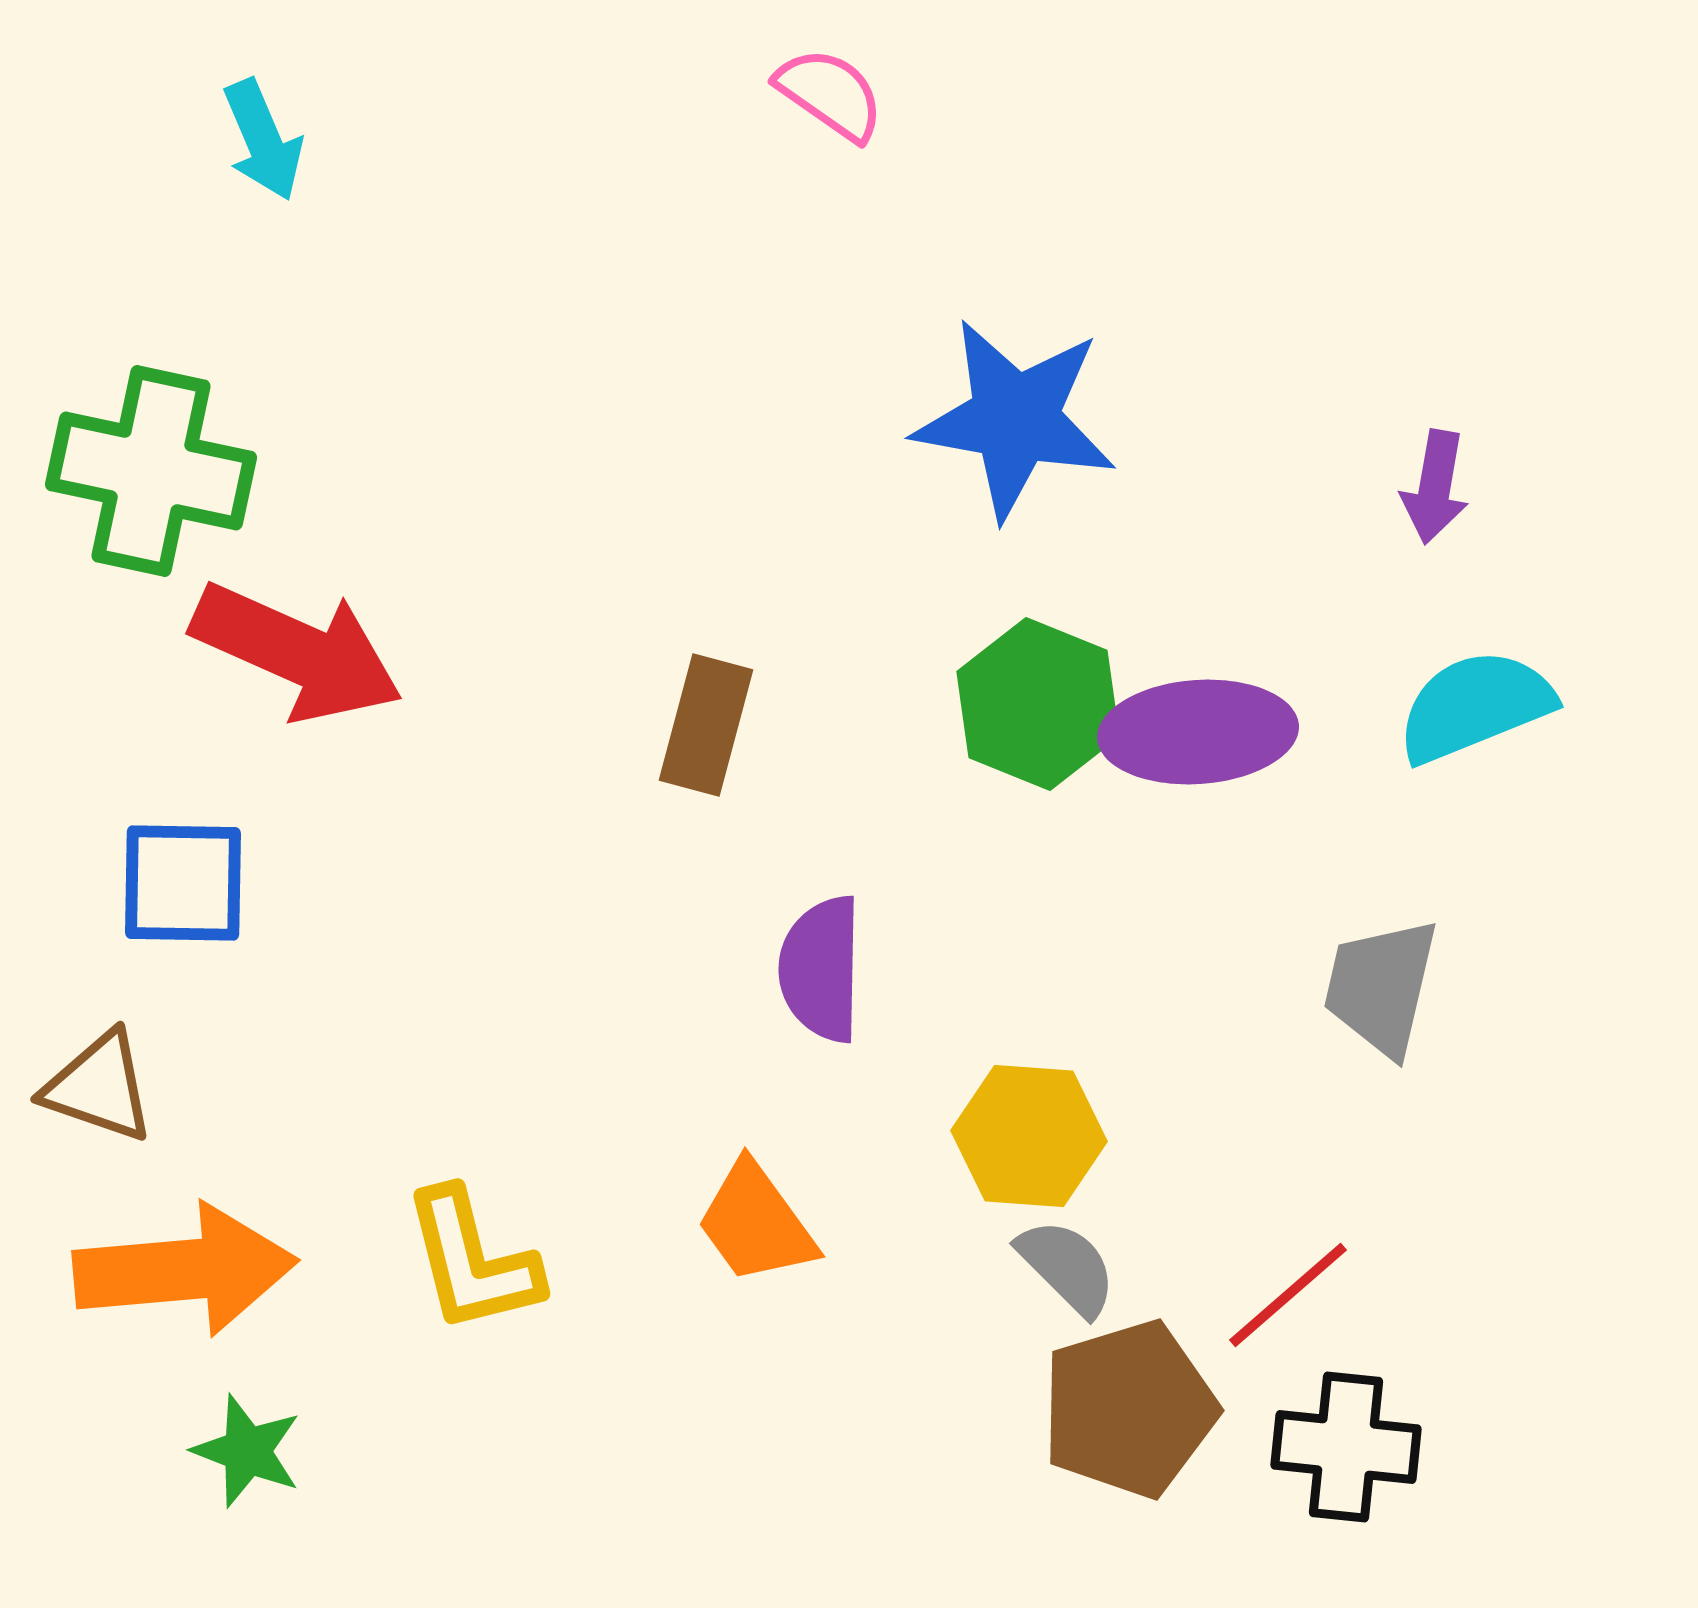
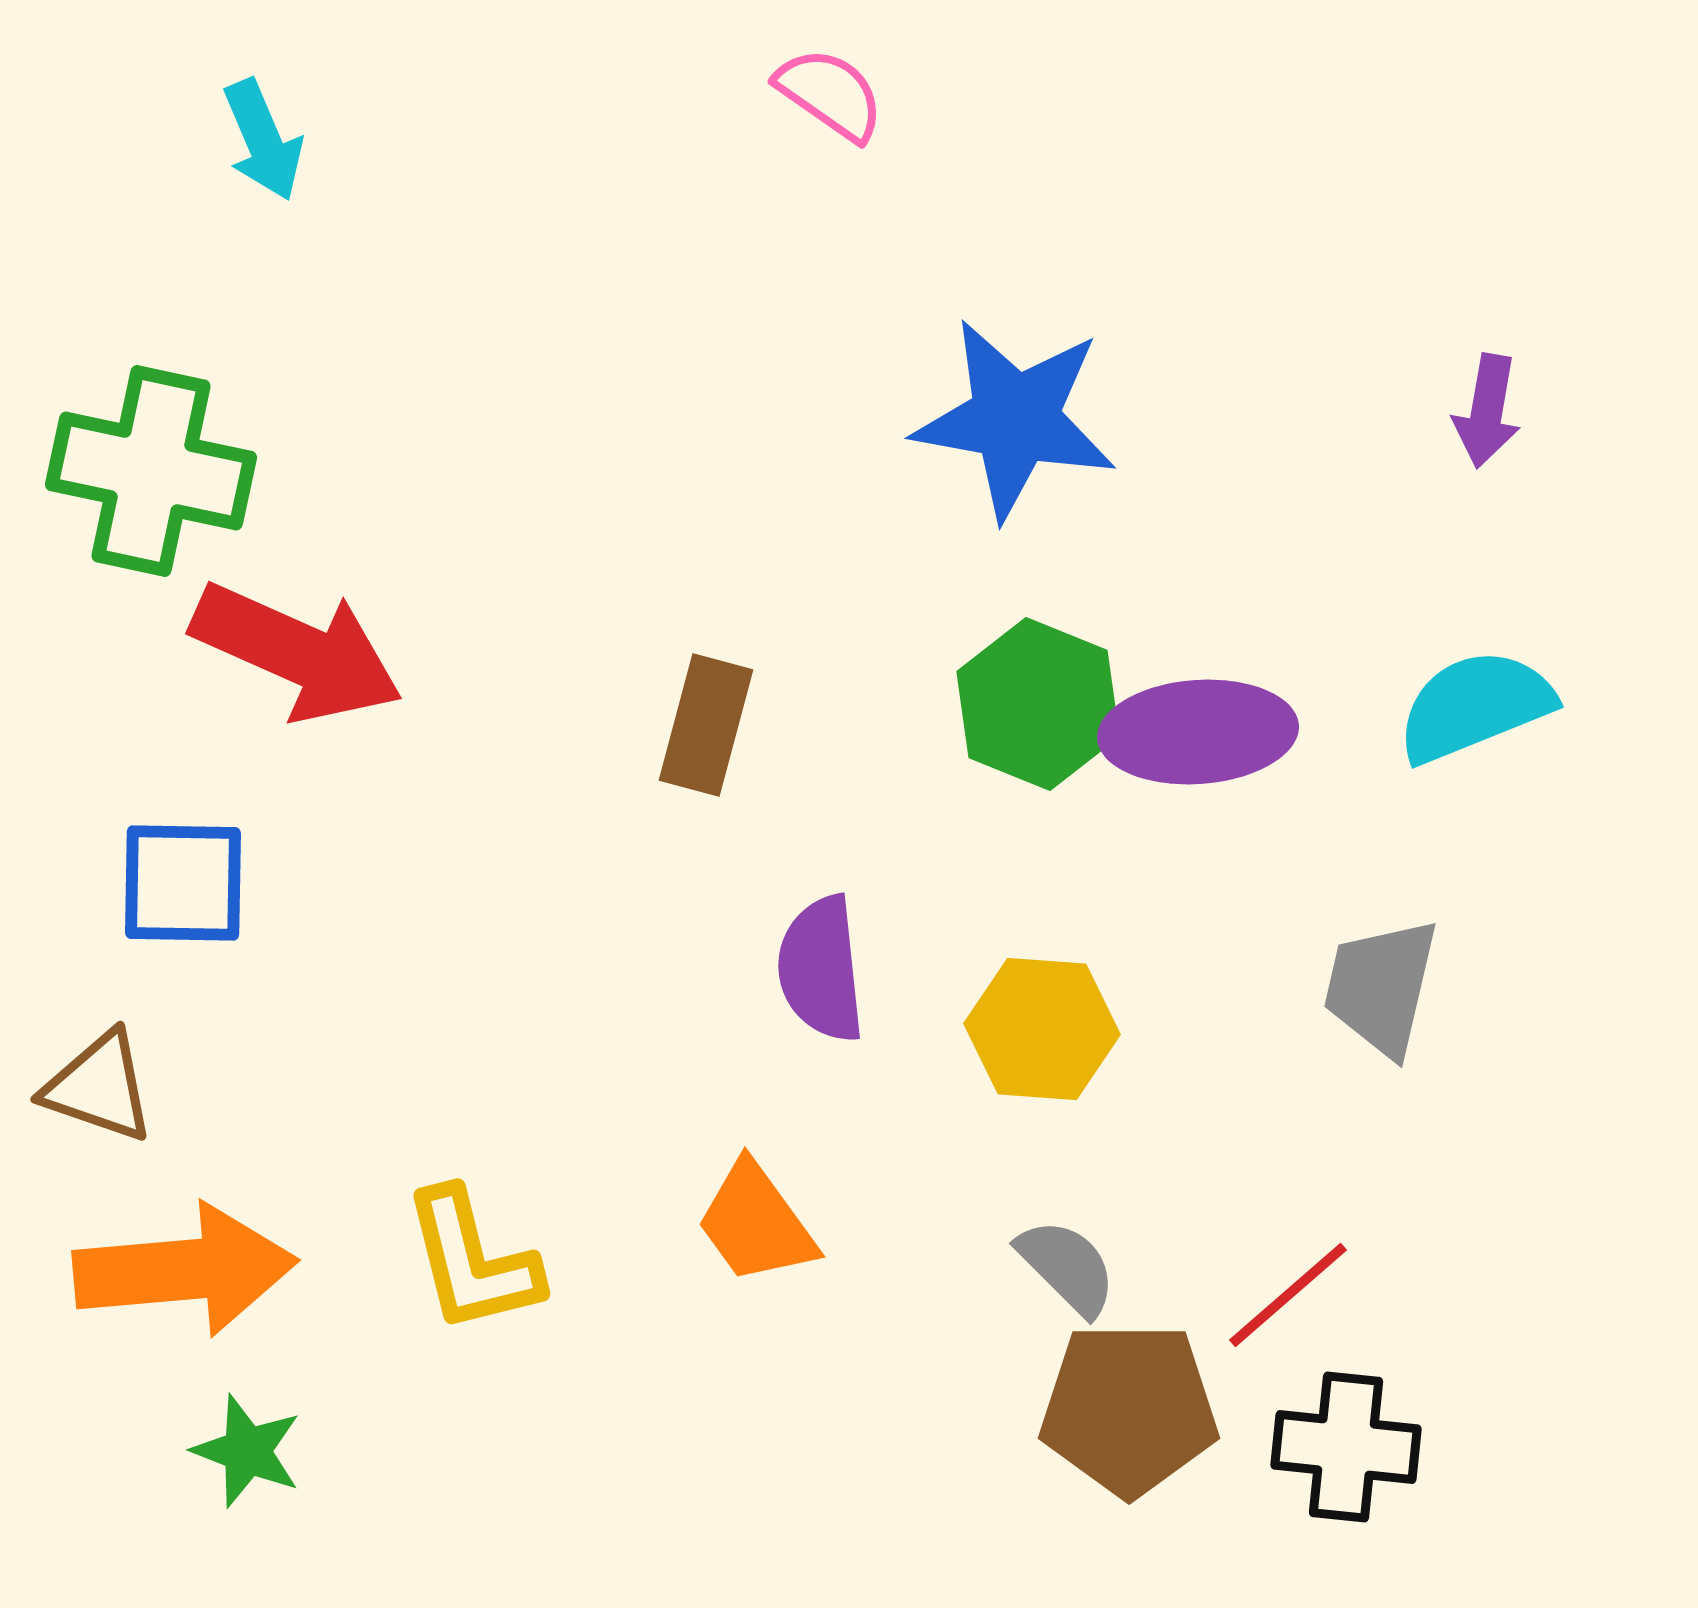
purple arrow: moved 52 px right, 76 px up
purple semicircle: rotated 7 degrees counterclockwise
yellow hexagon: moved 13 px right, 107 px up
brown pentagon: rotated 17 degrees clockwise
